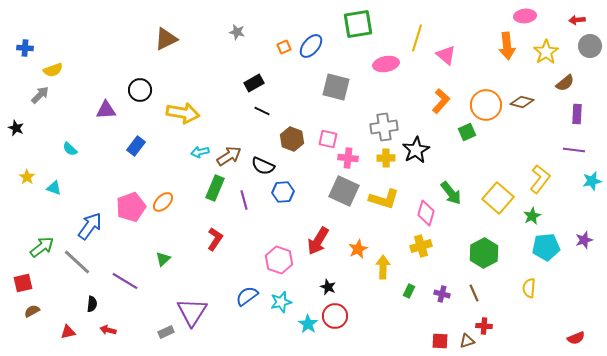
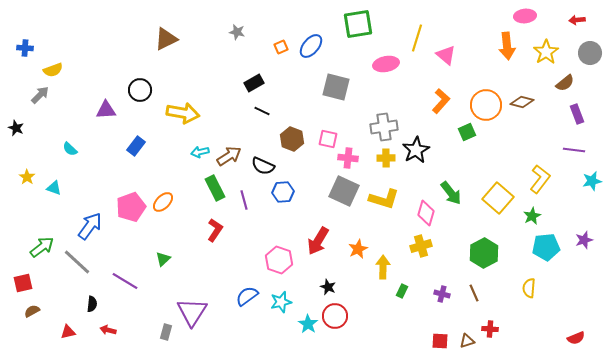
gray circle at (590, 46): moved 7 px down
orange square at (284, 47): moved 3 px left
purple rectangle at (577, 114): rotated 24 degrees counterclockwise
green rectangle at (215, 188): rotated 50 degrees counterclockwise
red L-shape at (215, 239): moved 9 px up
green rectangle at (409, 291): moved 7 px left
red cross at (484, 326): moved 6 px right, 3 px down
gray rectangle at (166, 332): rotated 49 degrees counterclockwise
